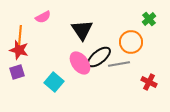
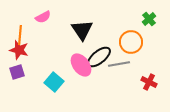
pink ellipse: moved 1 px right, 2 px down
